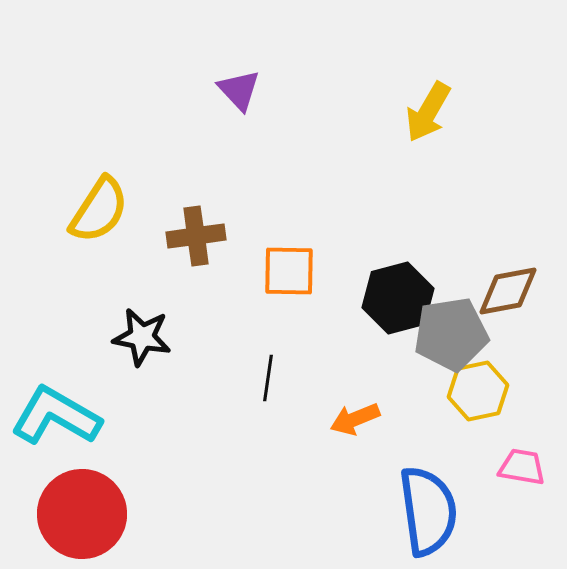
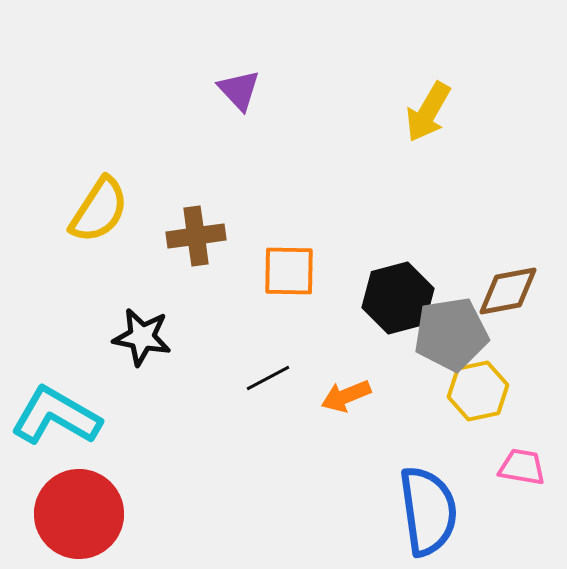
black line: rotated 54 degrees clockwise
orange arrow: moved 9 px left, 23 px up
red circle: moved 3 px left
